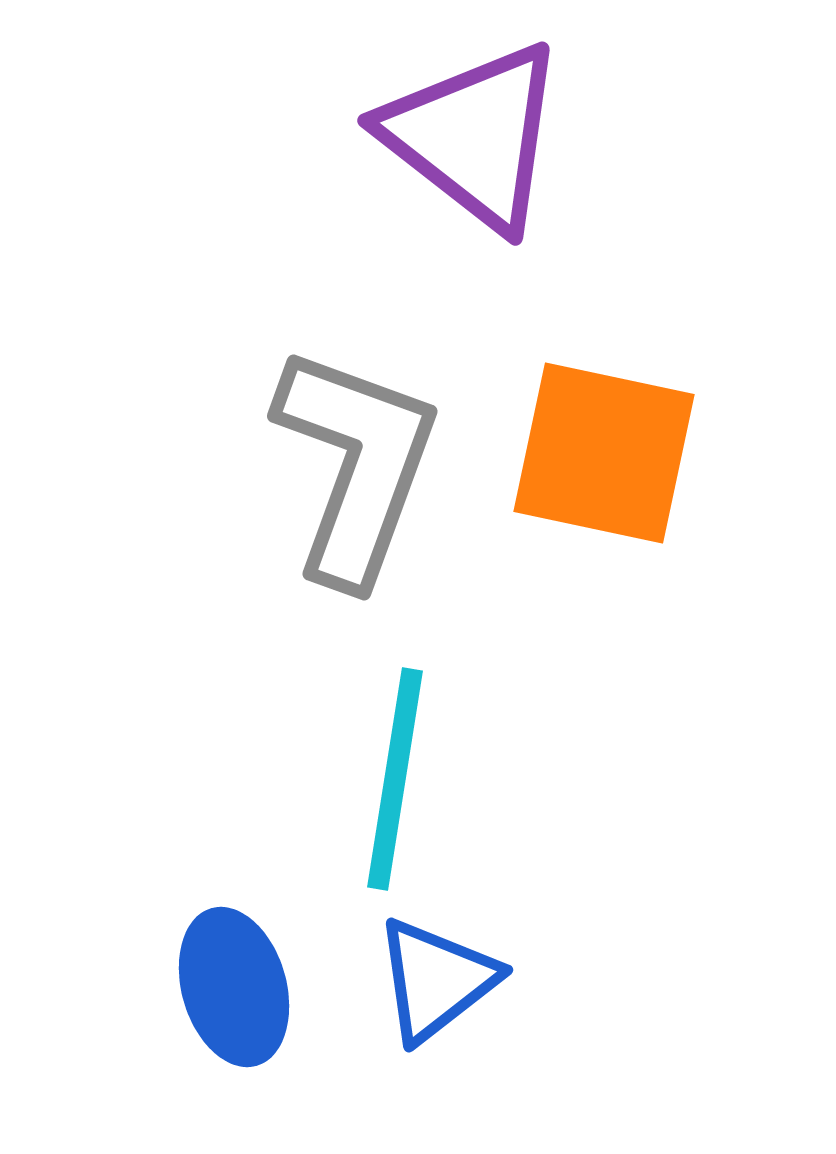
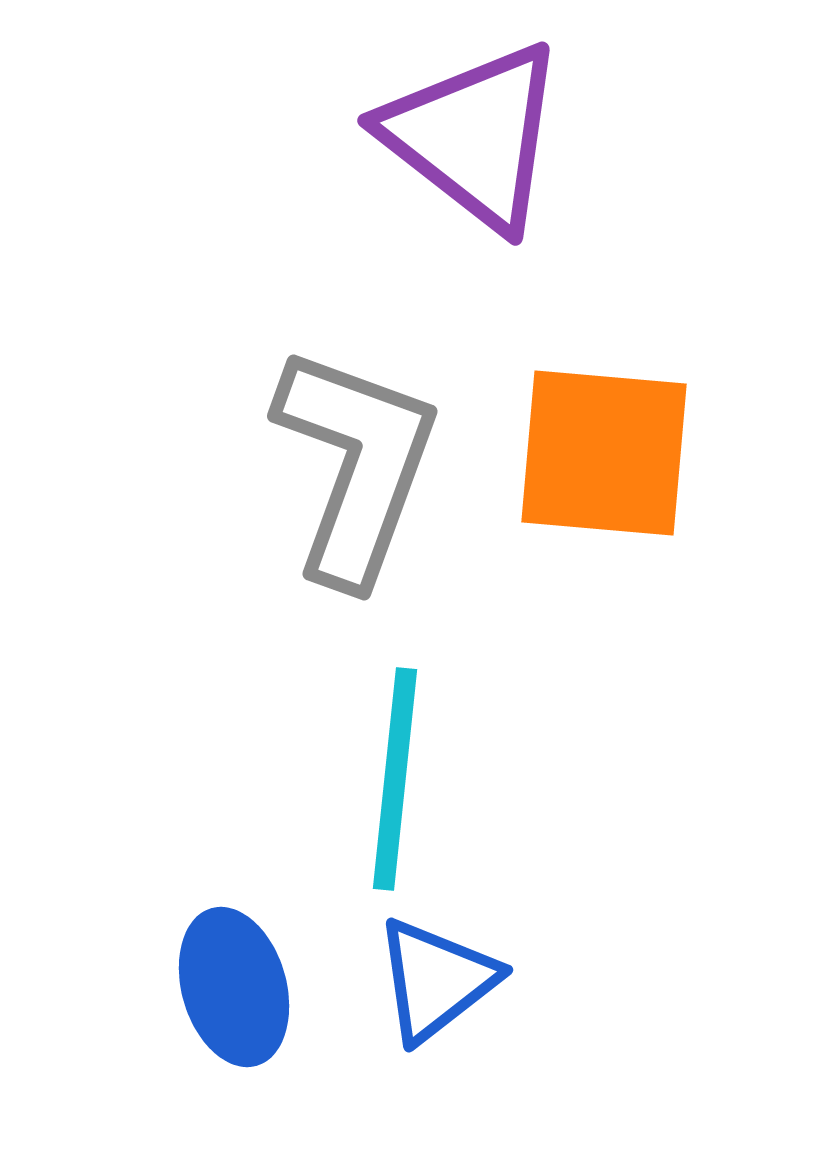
orange square: rotated 7 degrees counterclockwise
cyan line: rotated 3 degrees counterclockwise
